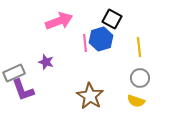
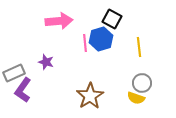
pink arrow: rotated 16 degrees clockwise
gray circle: moved 2 px right, 5 px down
purple L-shape: rotated 55 degrees clockwise
brown star: rotated 8 degrees clockwise
yellow semicircle: moved 3 px up
